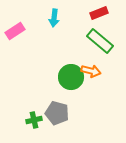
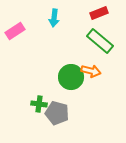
green cross: moved 5 px right, 16 px up; rotated 21 degrees clockwise
